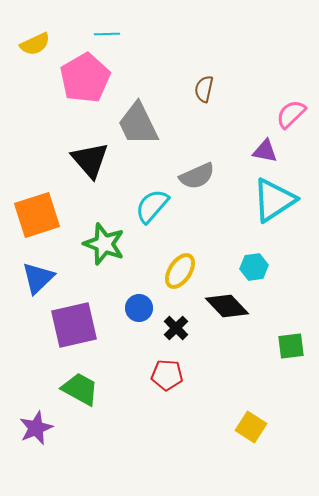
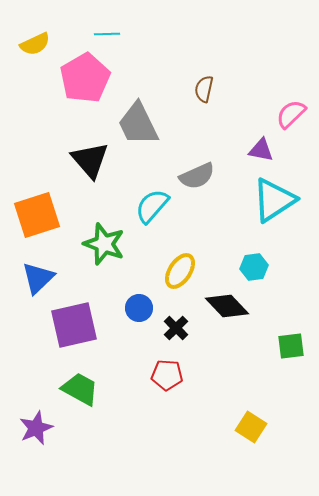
purple triangle: moved 4 px left, 1 px up
